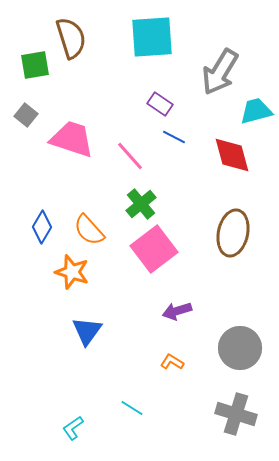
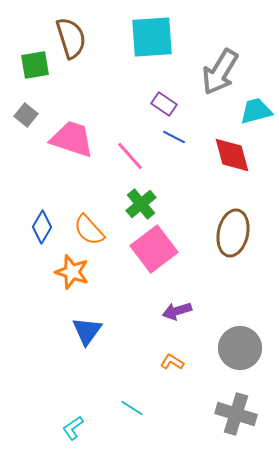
purple rectangle: moved 4 px right
